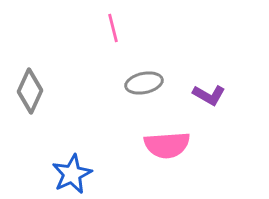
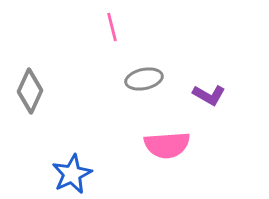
pink line: moved 1 px left, 1 px up
gray ellipse: moved 4 px up
